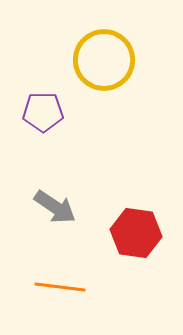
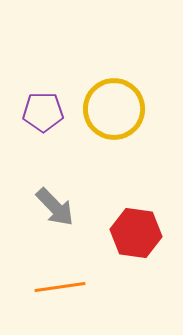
yellow circle: moved 10 px right, 49 px down
gray arrow: rotated 12 degrees clockwise
orange line: rotated 15 degrees counterclockwise
